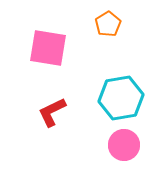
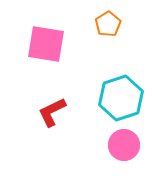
pink square: moved 2 px left, 4 px up
cyan hexagon: rotated 9 degrees counterclockwise
